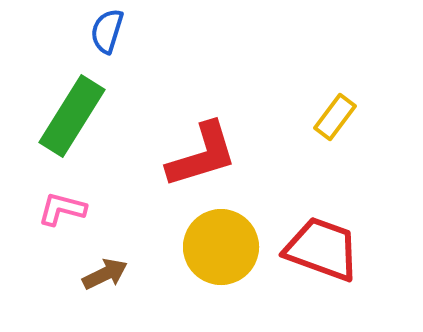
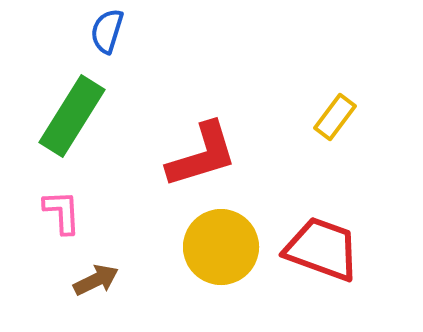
pink L-shape: moved 3 px down; rotated 72 degrees clockwise
brown arrow: moved 9 px left, 6 px down
